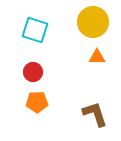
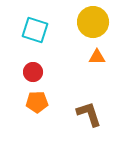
brown L-shape: moved 6 px left
